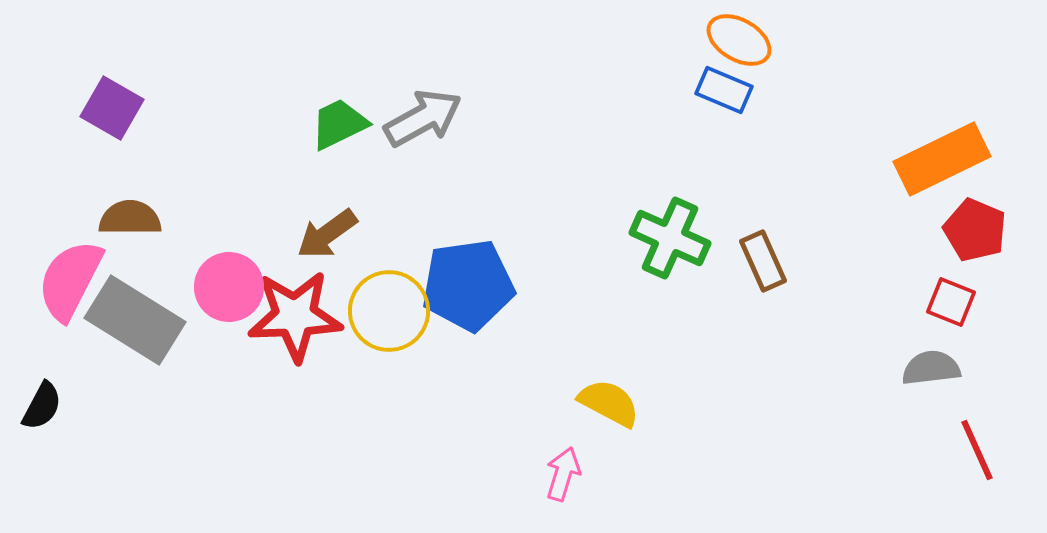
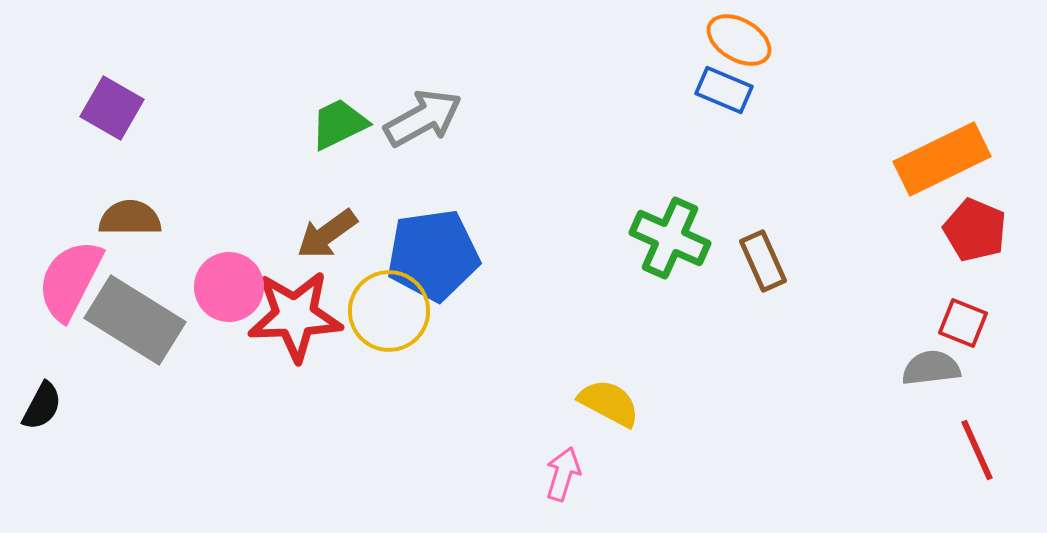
blue pentagon: moved 35 px left, 30 px up
red square: moved 12 px right, 21 px down
